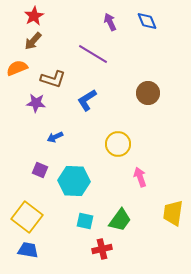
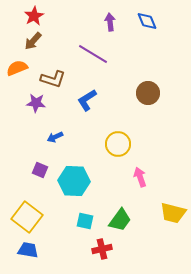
purple arrow: rotated 18 degrees clockwise
yellow trapezoid: rotated 84 degrees counterclockwise
